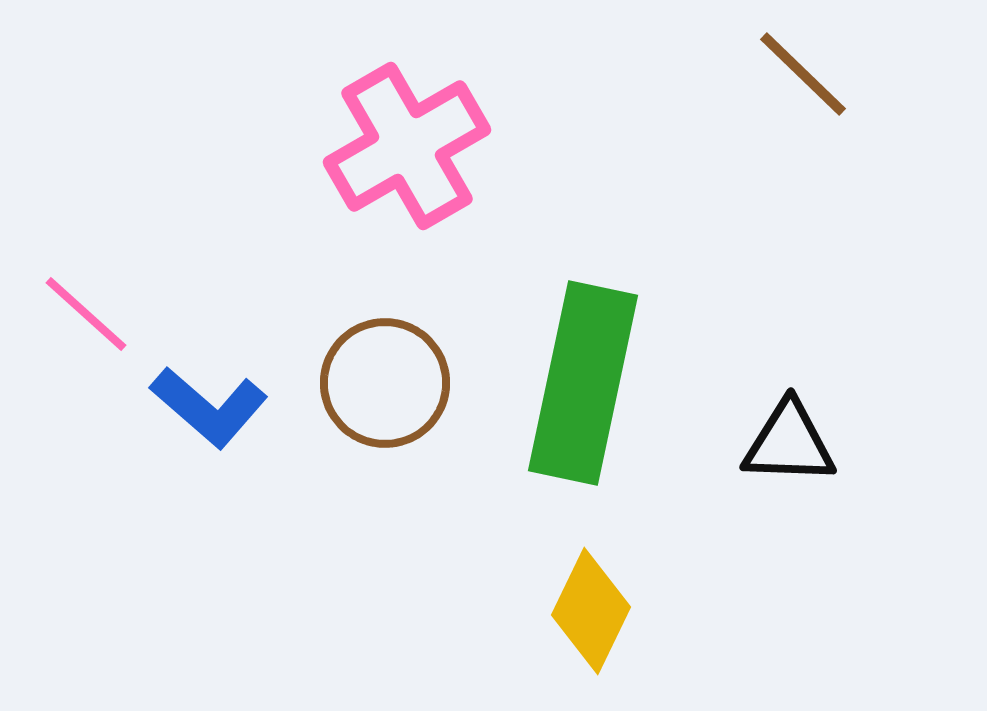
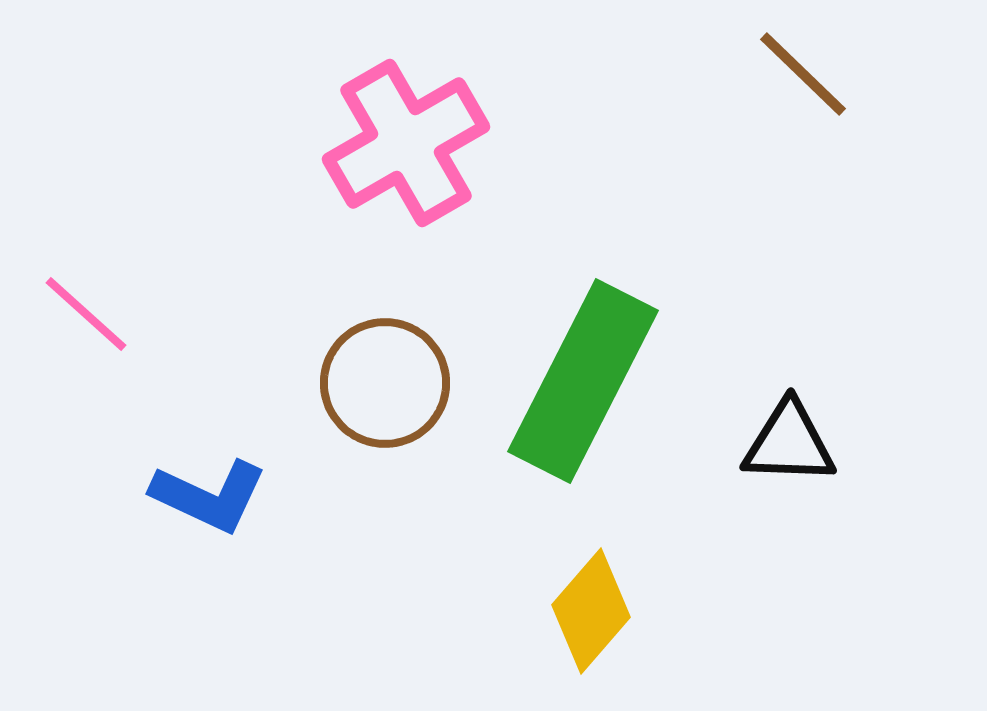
pink cross: moved 1 px left, 3 px up
green rectangle: moved 2 px up; rotated 15 degrees clockwise
blue L-shape: moved 89 px down; rotated 16 degrees counterclockwise
yellow diamond: rotated 15 degrees clockwise
